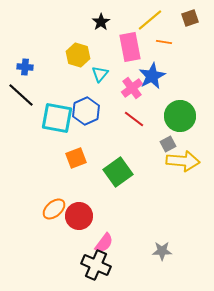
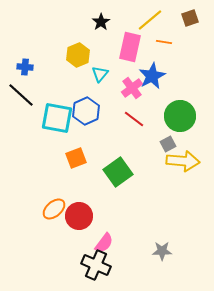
pink rectangle: rotated 24 degrees clockwise
yellow hexagon: rotated 20 degrees clockwise
